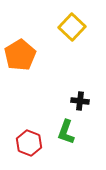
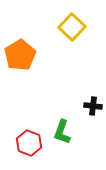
black cross: moved 13 px right, 5 px down
green L-shape: moved 4 px left
